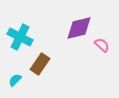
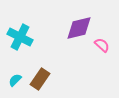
brown rectangle: moved 15 px down
